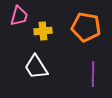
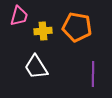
orange pentagon: moved 9 px left
